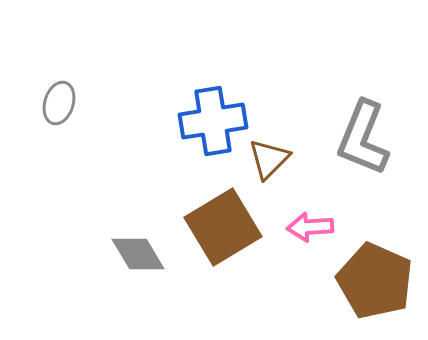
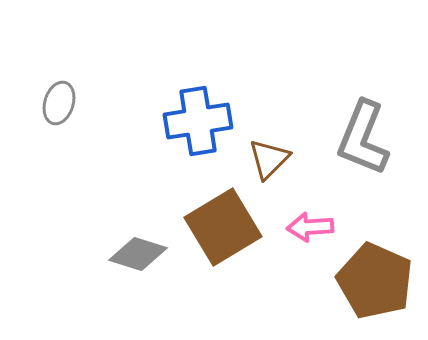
blue cross: moved 15 px left
gray diamond: rotated 42 degrees counterclockwise
